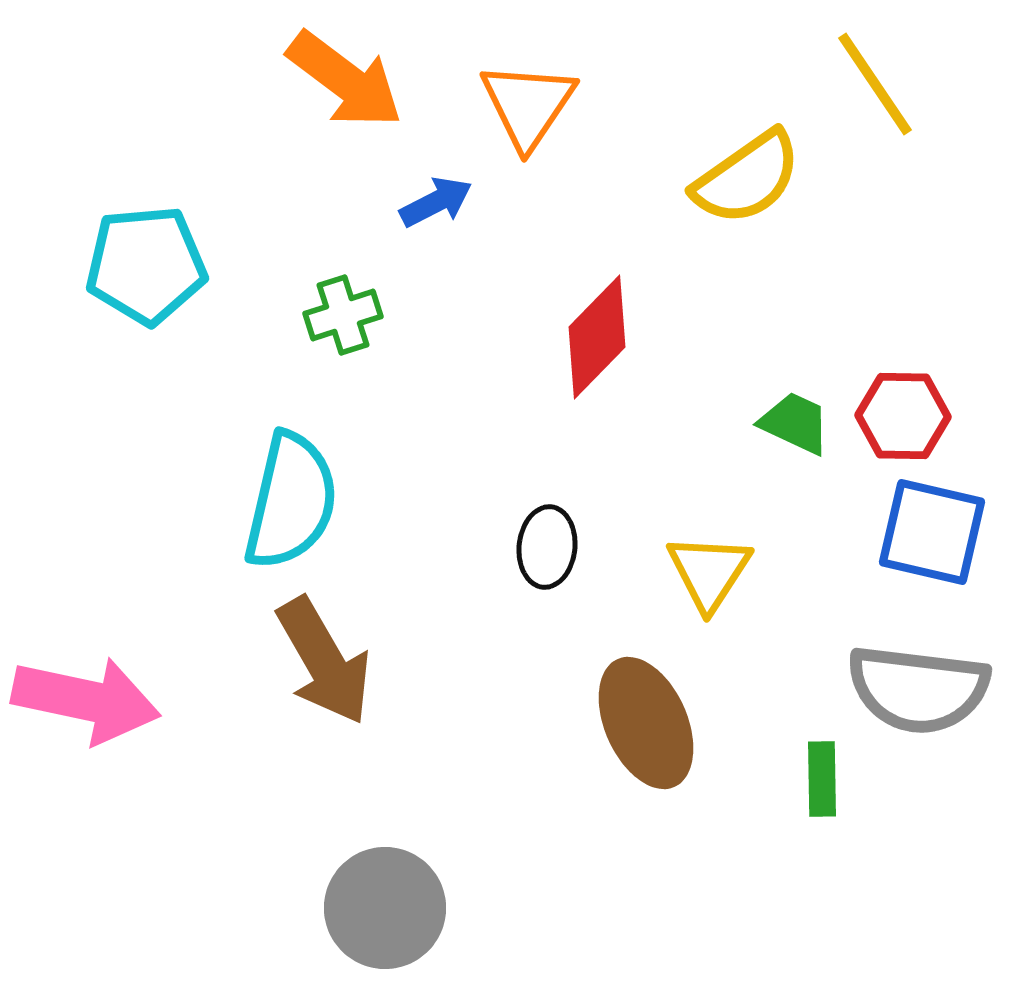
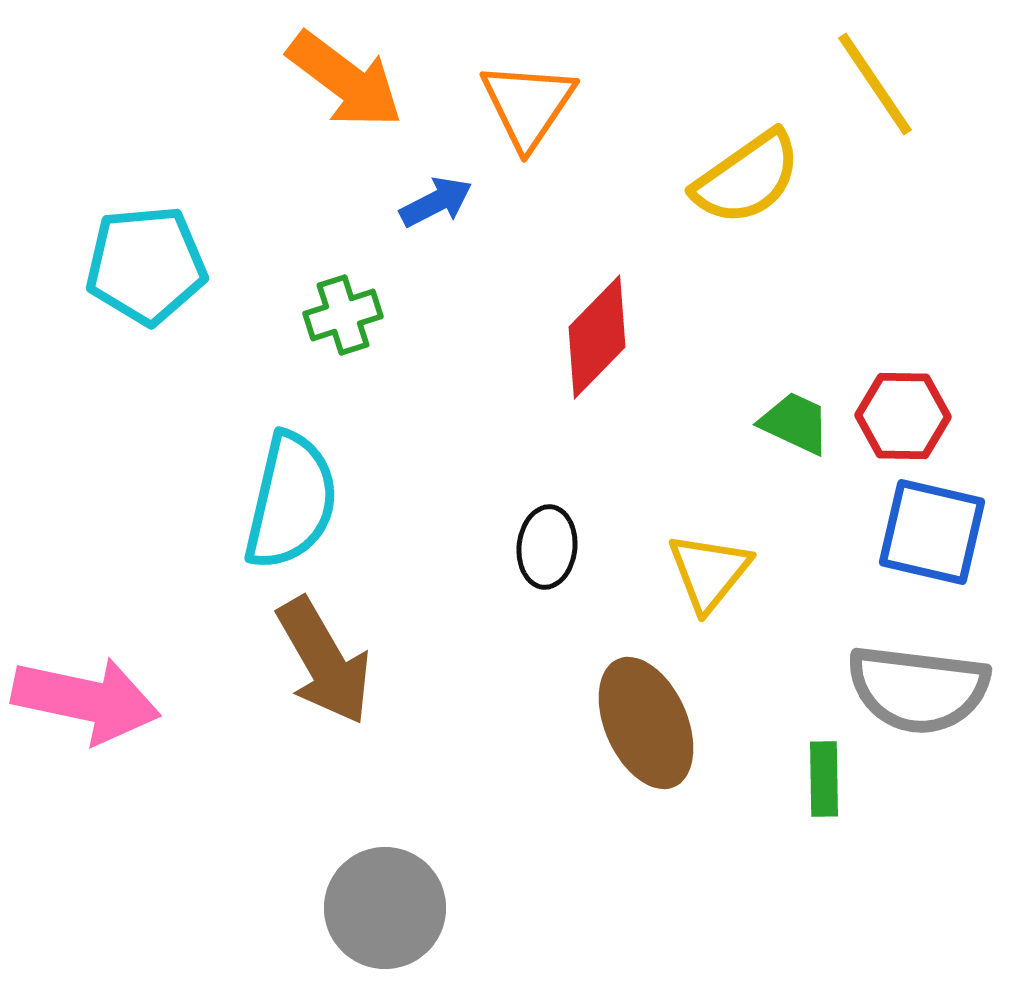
yellow triangle: rotated 6 degrees clockwise
green rectangle: moved 2 px right
